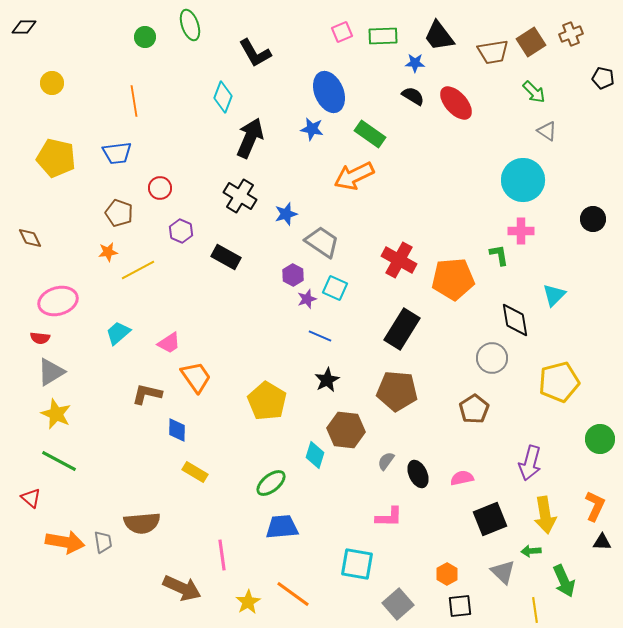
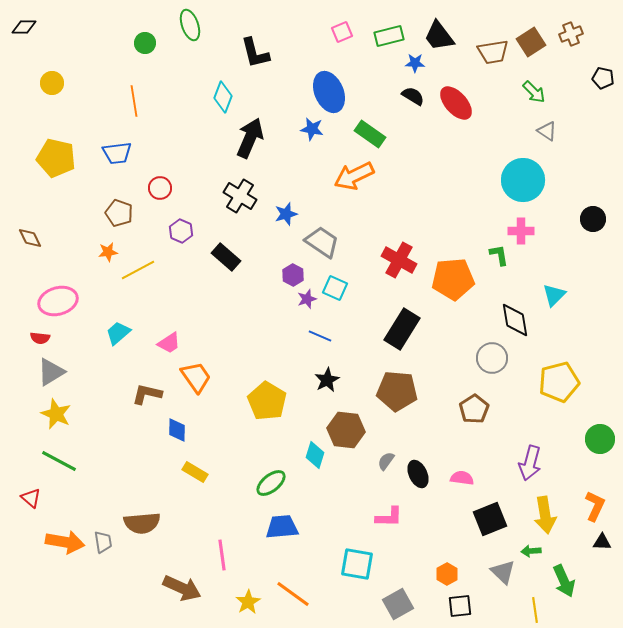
green rectangle at (383, 36): moved 6 px right; rotated 12 degrees counterclockwise
green circle at (145, 37): moved 6 px down
black L-shape at (255, 53): rotated 16 degrees clockwise
black rectangle at (226, 257): rotated 12 degrees clockwise
pink semicircle at (462, 478): rotated 20 degrees clockwise
gray square at (398, 604): rotated 12 degrees clockwise
